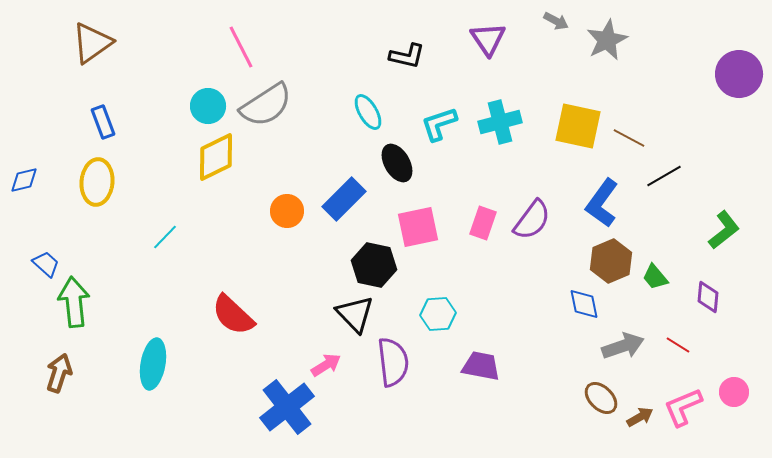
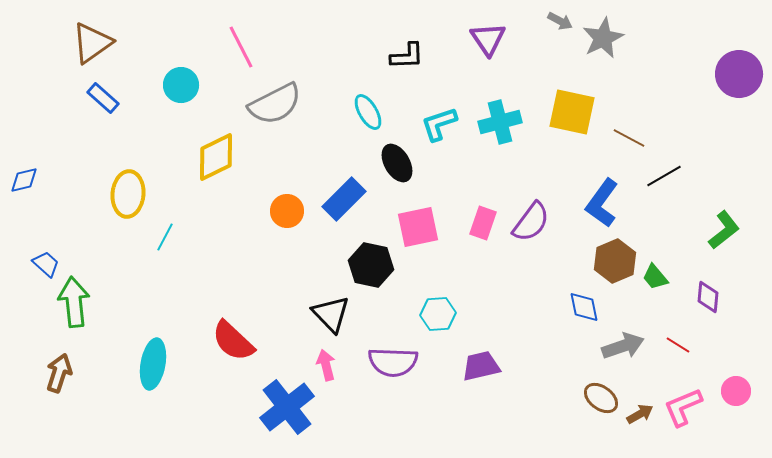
gray arrow at (556, 21): moved 4 px right
gray star at (607, 40): moved 4 px left, 2 px up
black L-shape at (407, 56): rotated 15 degrees counterclockwise
gray semicircle at (266, 105): moved 9 px right, 1 px up; rotated 6 degrees clockwise
cyan circle at (208, 106): moved 27 px left, 21 px up
blue rectangle at (103, 122): moved 24 px up; rotated 28 degrees counterclockwise
yellow square at (578, 126): moved 6 px left, 14 px up
yellow ellipse at (97, 182): moved 31 px right, 12 px down
purple semicircle at (532, 220): moved 1 px left, 2 px down
cyan line at (165, 237): rotated 16 degrees counterclockwise
brown hexagon at (611, 261): moved 4 px right
black hexagon at (374, 265): moved 3 px left
blue diamond at (584, 304): moved 3 px down
black triangle at (355, 314): moved 24 px left
red semicircle at (233, 315): moved 26 px down
purple semicircle at (393, 362): rotated 99 degrees clockwise
pink arrow at (326, 365): rotated 72 degrees counterclockwise
purple trapezoid at (481, 366): rotated 24 degrees counterclockwise
pink circle at (734, 392): moved 2 px right, 1 px up
brown ellipse at (601, 398): rotated 8 degrees counterclockwise
brown arrow at (640, 417): moved 3 px up
